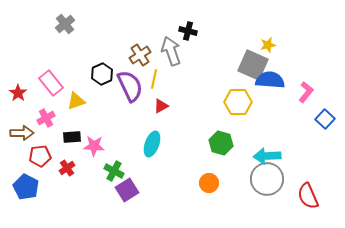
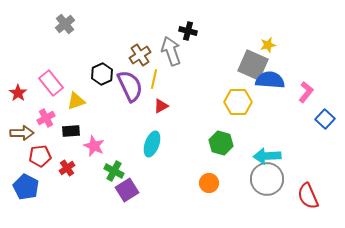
black rectangle: moved 1 px left, 6 px up
pink star: rotated 20 degrees clockwise
